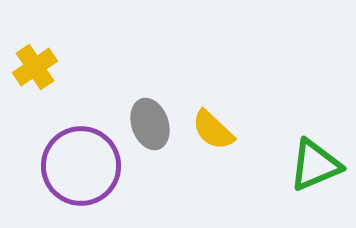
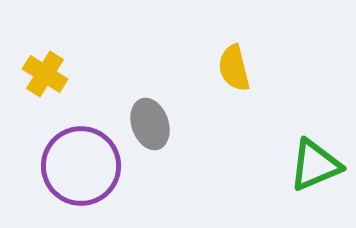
yellow cross: moved 10 px right, 7 px down; rotated 24 degrees counterclockwise
yellow semicircle: moved 21 px right, 62 px up; rotated 33 degrees clockwise
